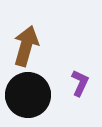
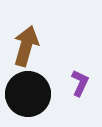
black circle: moved 1 px up
